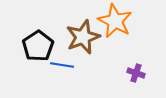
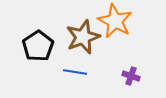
blue line: moved 13 px right, 7 px down
purple cross: moved 5 px left, 3 px down
